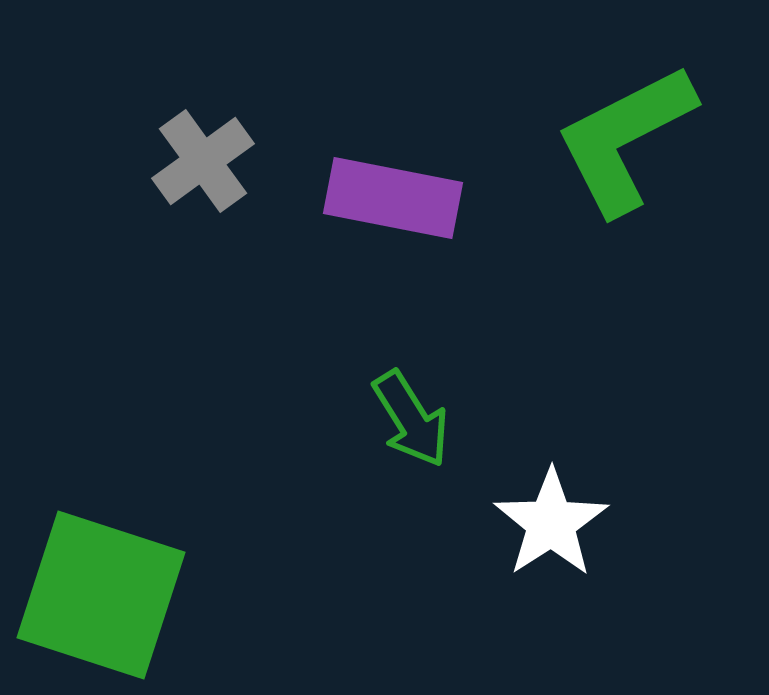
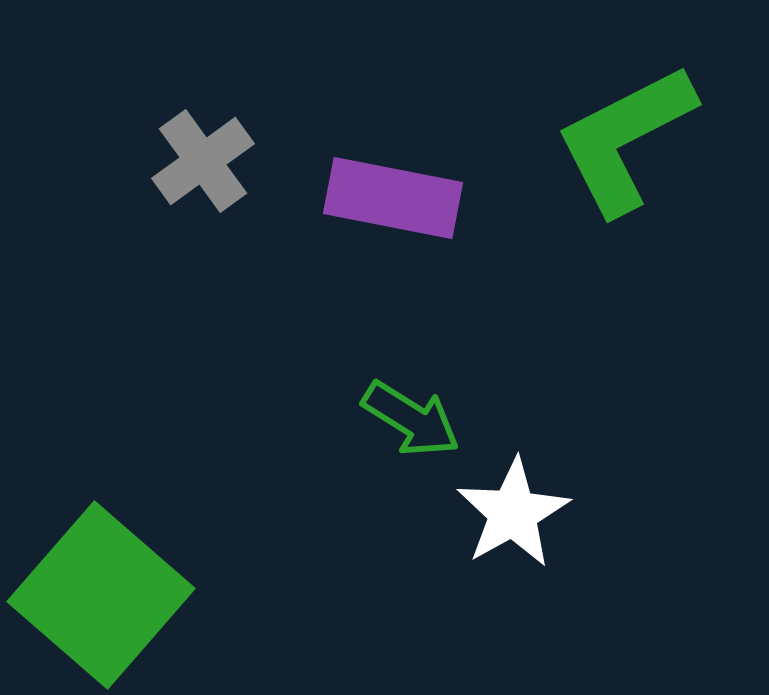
green arrow: rotated 26 degrees counterclockwise
white star: moved 38 px left, 10 px up; rotated 4 degrees clockwise
green square: rotated 23 degrees clockwise
